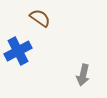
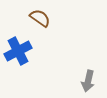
gray arrow: moved 5 px right, 6 px down
